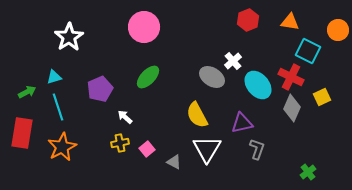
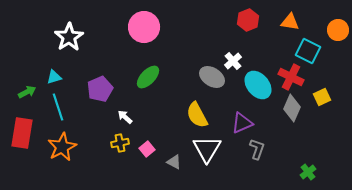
purple triangle: rotated 10 degrees counterclockwise
